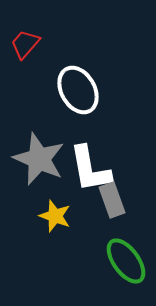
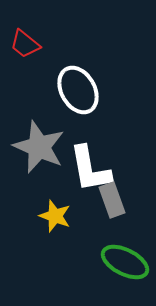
red trapezoid: rotated 92 degrees counterclockwise
gray star: moved 12 px up
green ellipse: moved 1 px left, 1 px down; rotated 27 degrees counterclockwise
